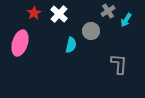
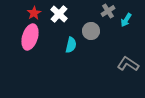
pink ellipse: moved 10 px right, 6 px up
gray L-shape: moved 9 px right; rotated 60 degrees counterclockwise
